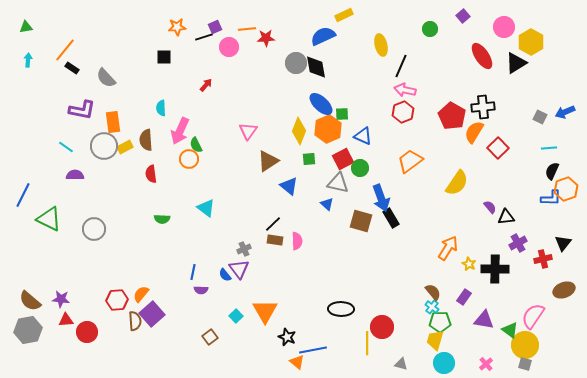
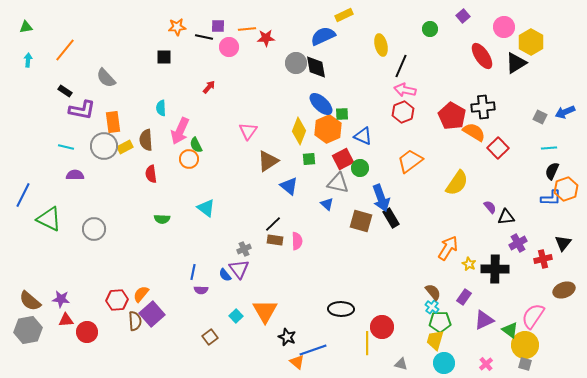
purple square at (215, 27): moved 3 px right, 1 px up; rotated 24 degrees clockwise
black line at (204, 37): rotated 30 degrees clockwise
black rectangle at (72, 68): moved 7 px left, 23 px down
red arrow at (206, 85): moved 3 px right, 2 px down
orange semicircle at (474, 132): rotated 90 degrees clockwise
cyan line at (66, 147): rotated 21 degrees counterclockwise
purple triangle at (484, 320): rotated 35 degrees counterclockwise
blue line at (313, 350): rotated 8 degrees counterclockwise
